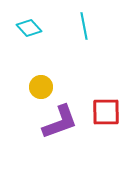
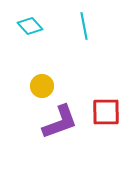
cyan diamond: moved 1 px right, 2 px up
yellow circle: moved 1 px right, 1 px up
